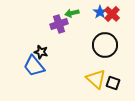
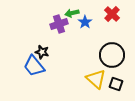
blue star: moved 15 px left, 10 px down
black circle: moved 7 px right, 10 px down
black star: moved 1 px right
black square: moved 3 px right, 1 px down
